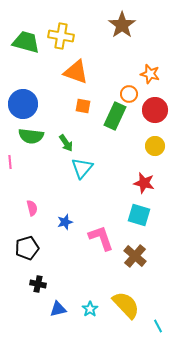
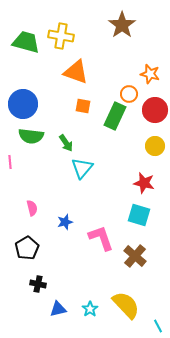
black pentagon: rotated 15 degrees counterclockwise
